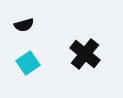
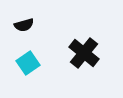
black cross: moved 1 px left, 1 px up
